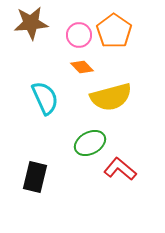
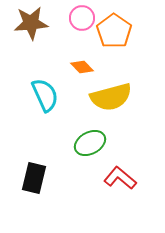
pink circle: moved 3 px right, 17 px up
cyan semicircle: moved 3 px up
red L-shape: moved 9 px down
black rectangle: moved 1 px left, 1 px down
